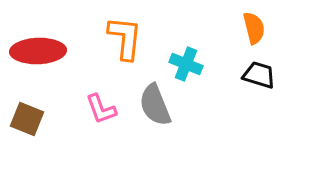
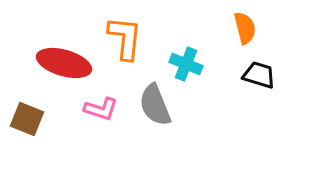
orange semicircle: moved 9 px left
red ellipse: moved 26 px right, 12 px down; rotated 18 degrees clockwise
pink L-shape: rotated 52 degrees counterclockwise
